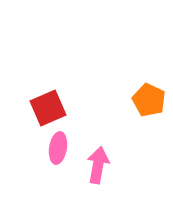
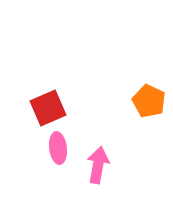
orange pentagon: moved 1 px down
pink ellipse: rotated 16 degrees counterclockwise
